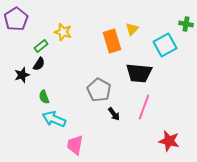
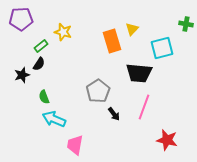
purple pentagon: moved 5 px right; rotated 30 degrees clockwise
cyan square: moved 3 px left, 3 px down; rotated 15 degrees clockwise
gray pentagon: moved 1 px left, 1 px down; rotated 10 degrees clockwise
red star: moved 2 px left, 1 px up
